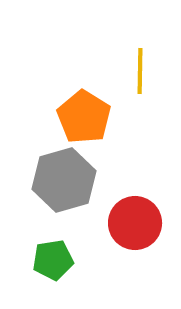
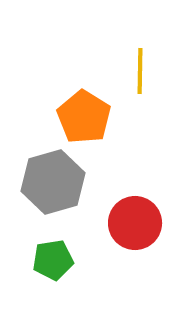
gray hexagon: moved 11 px left, 2 px down
